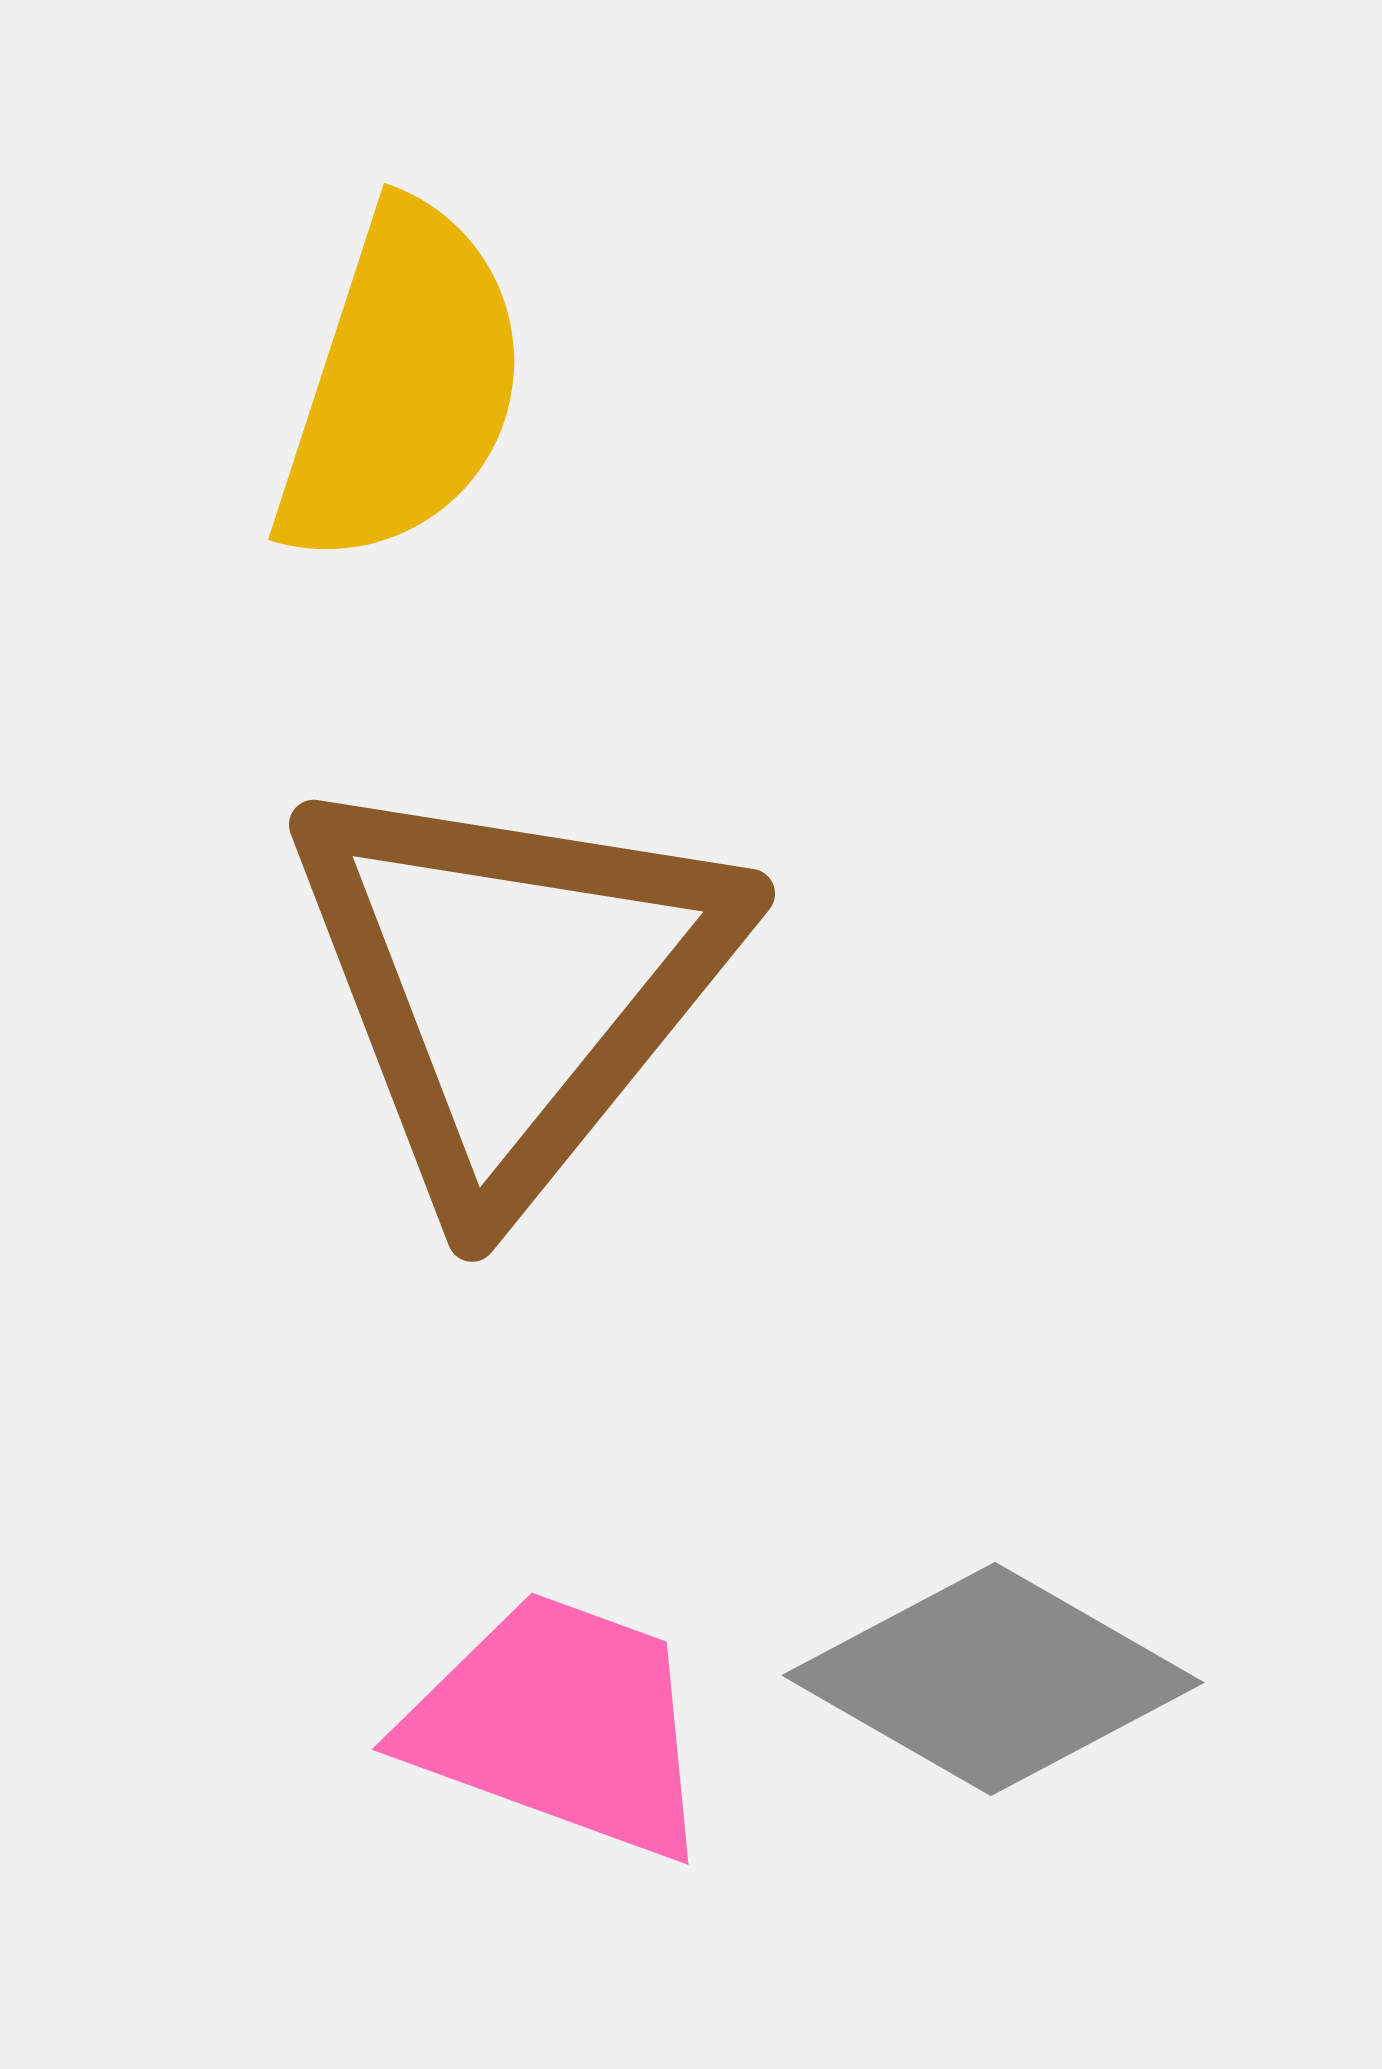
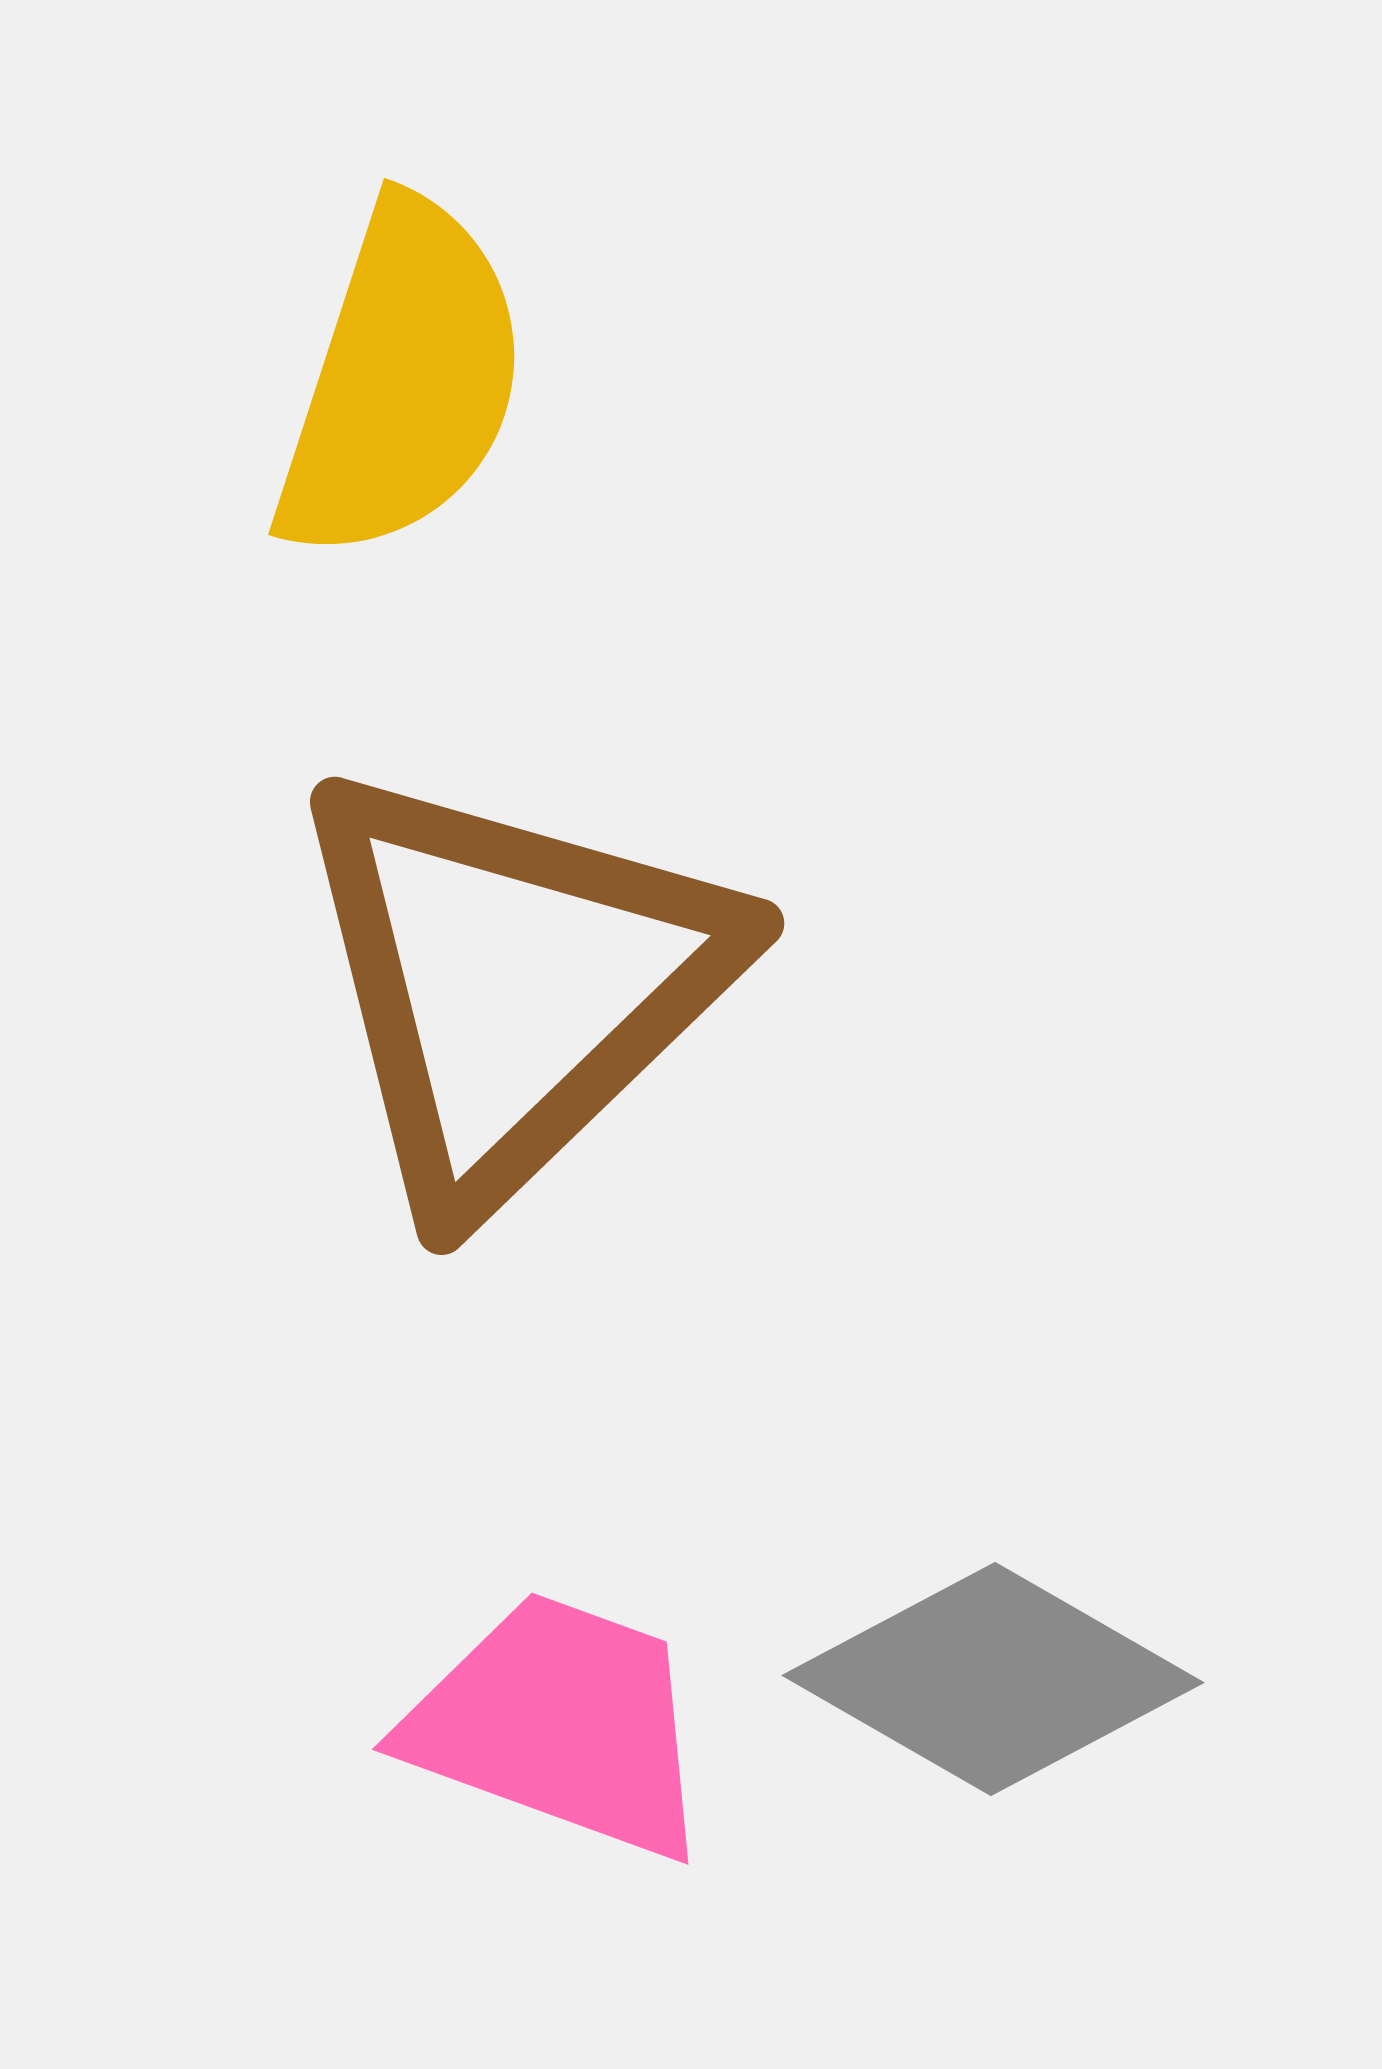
yellow semicircle: moved 5 px up
brown triangle: rotated 7 degrees clockwise
